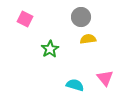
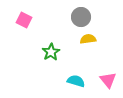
pink square: moved 1 px left, 1 px down
green star: moved 1 px right, 3 px down
pink triangle: moved 3 px right, 2 px down
cyan semicircle: moved 1 px right, 4 px up
